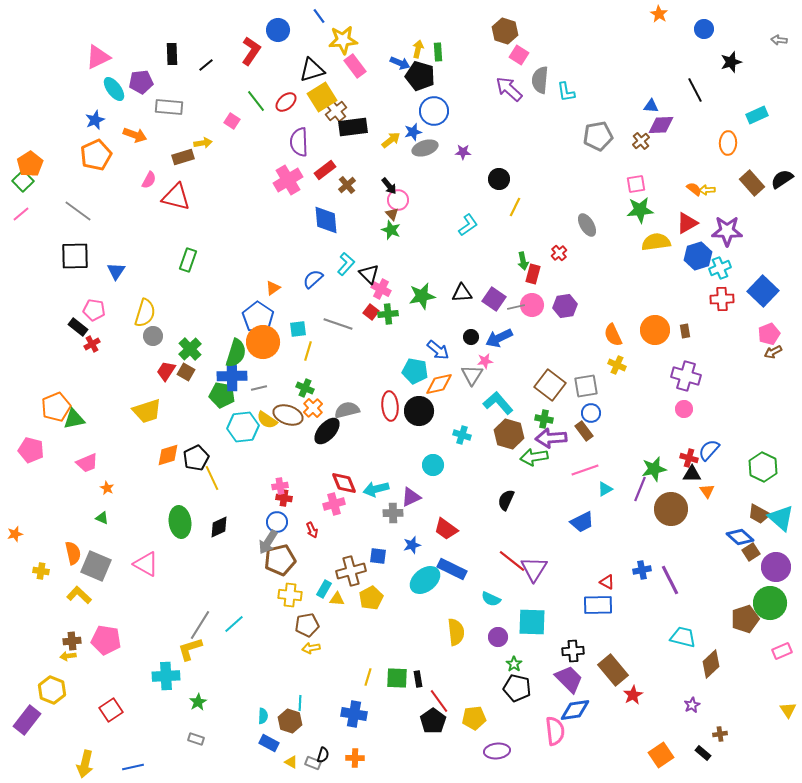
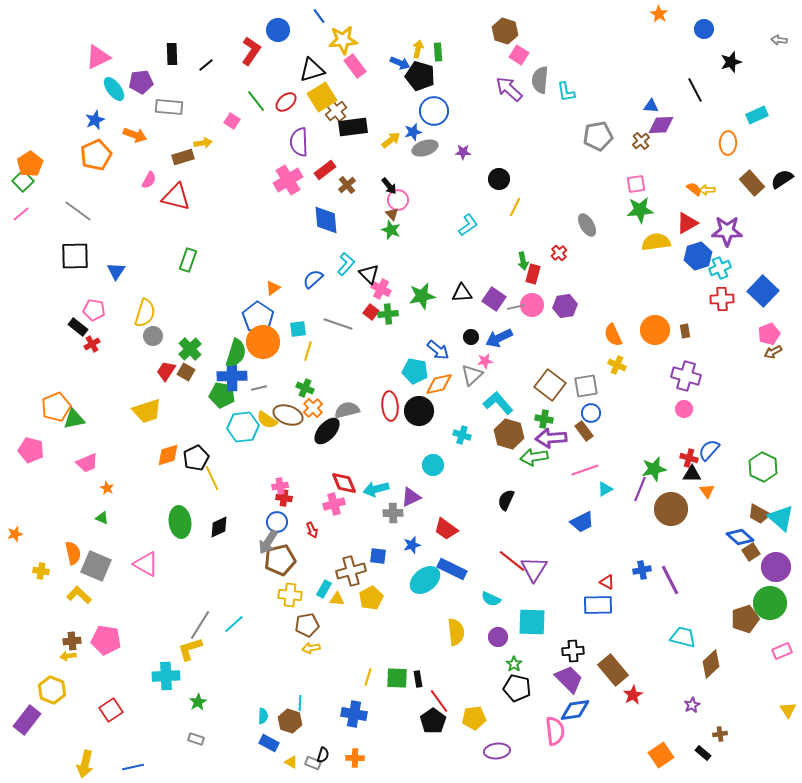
gray triangle at (472, 375): rotated 15 degrees clockwise
